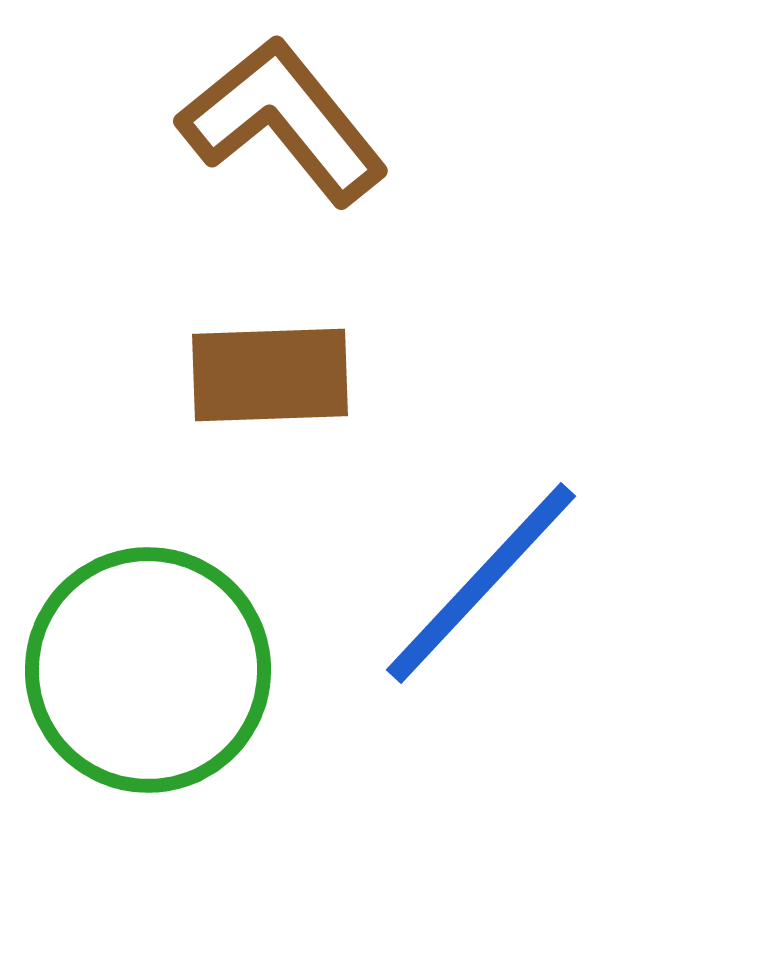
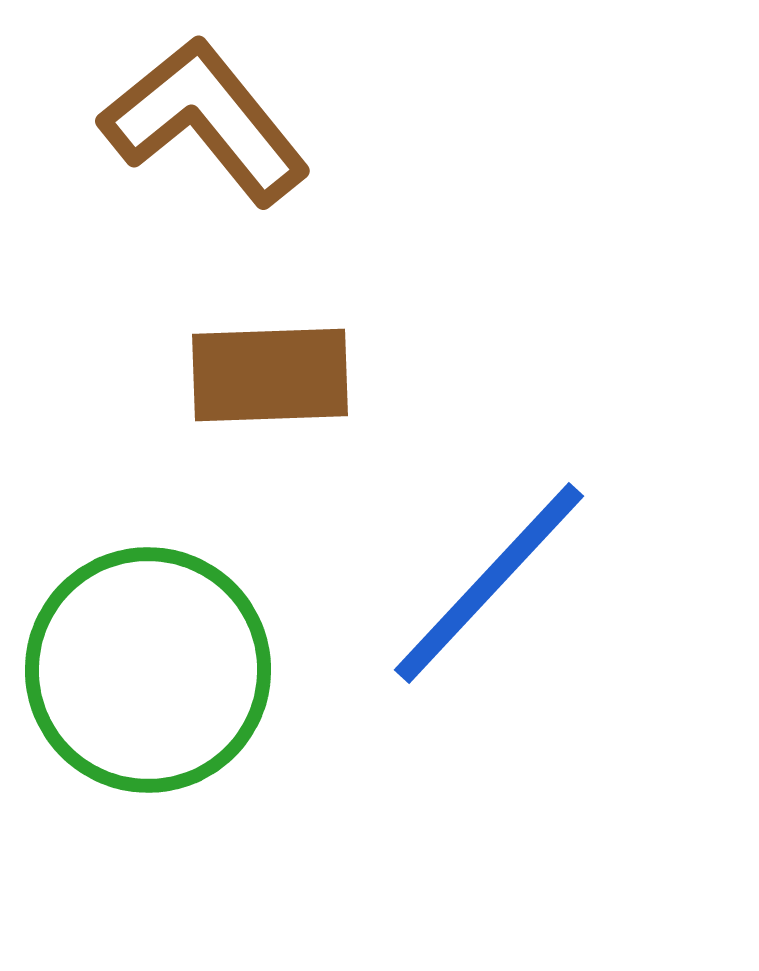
brown L-shape: moved 78 px left
blue line: moved 8 px right
